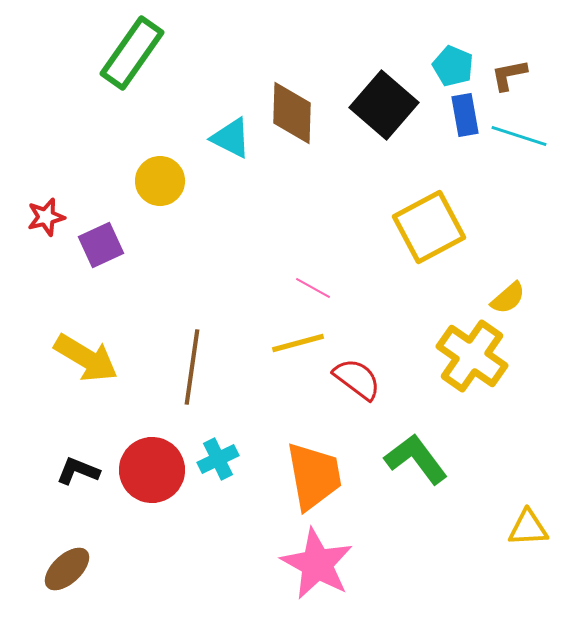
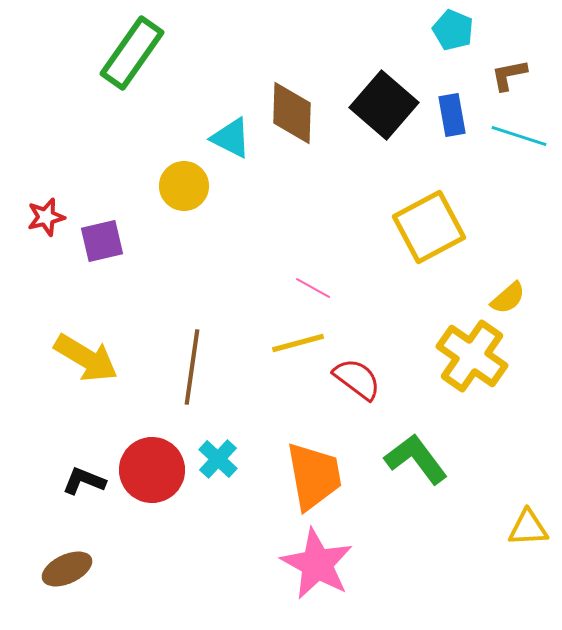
cyan pentagon: moved 36 px up
blue rectangle: moved 13 px left
yellow circle: moved 24 px right, 5 px down
purple square: moved 1 px right, 4 px up; rotated 12 degrees clockwise
cyan cross: rotated 21 degrees counterclockwise
black L-shape: moved 6 px right, 10 px down
brown ellipse: rotated 18 degrees clockwise
